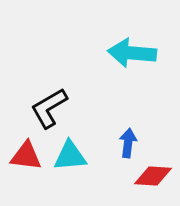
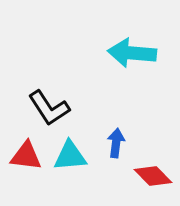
black L-shape: rotated 93 degrees counterclockwise
blue arrow: moved 12 px left
red diamond: rotated 42 degrees clockwise
